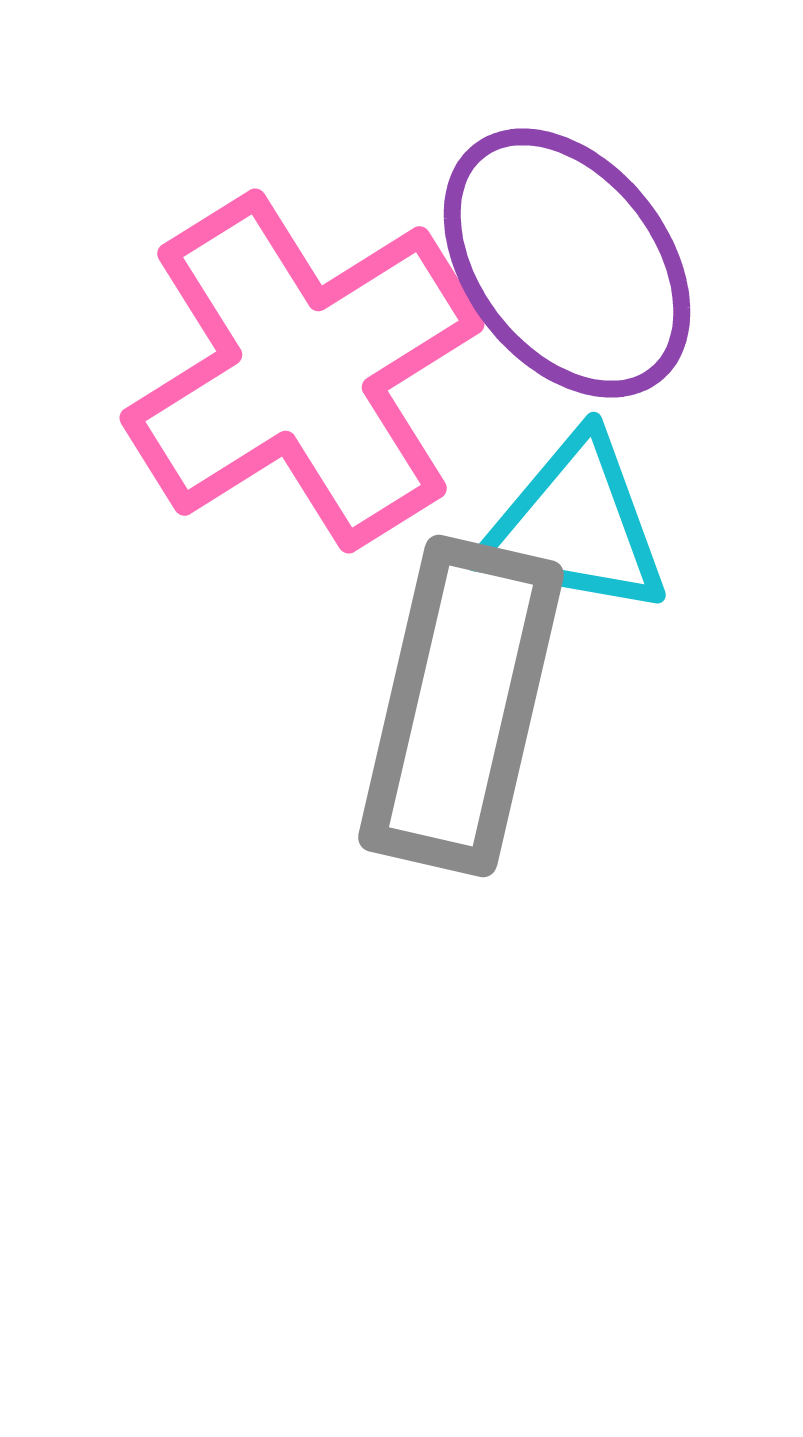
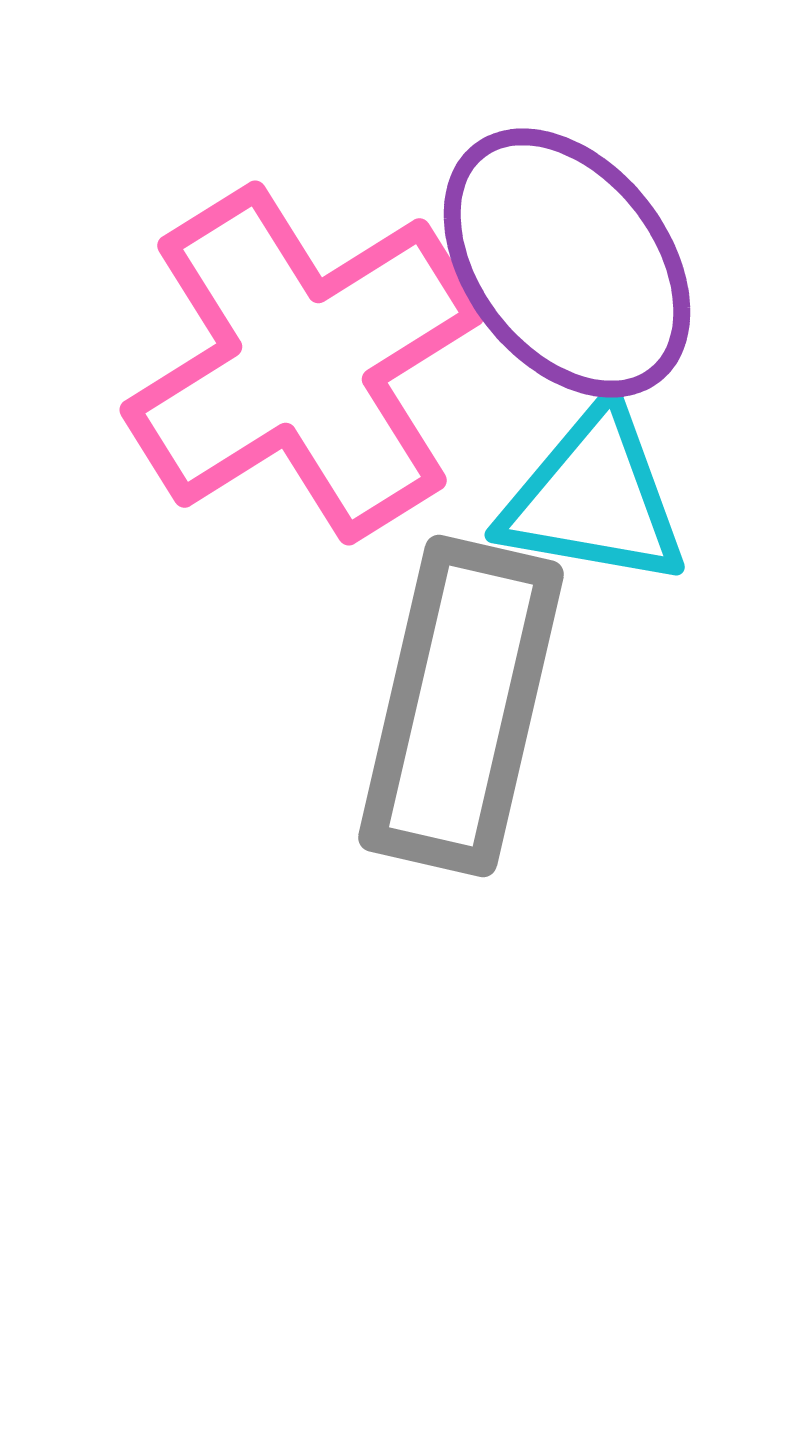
pink cross: moved 8 px up
cyan triangle: moved 19 px right, 28 px up
